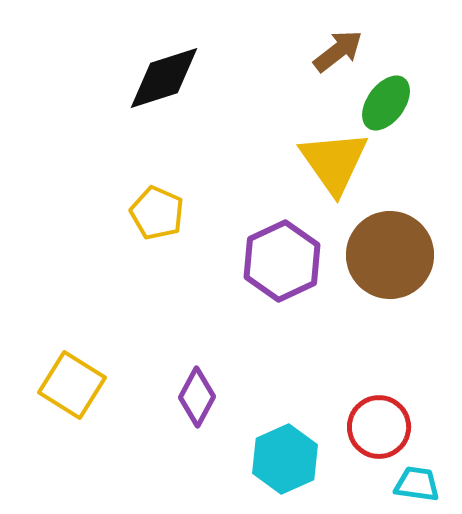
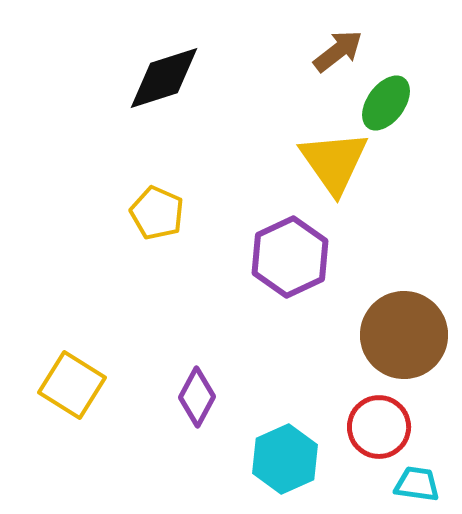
brown circle: moved 14 px right, 80 px down
purple hexagon: moved 8 px right, 4 px up
